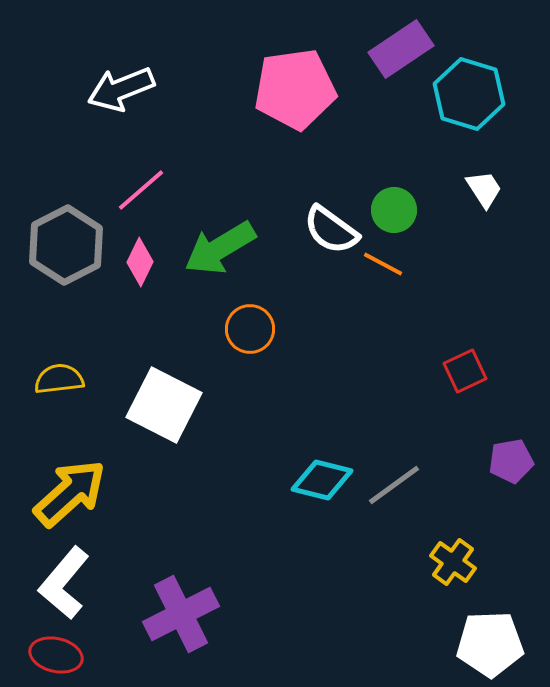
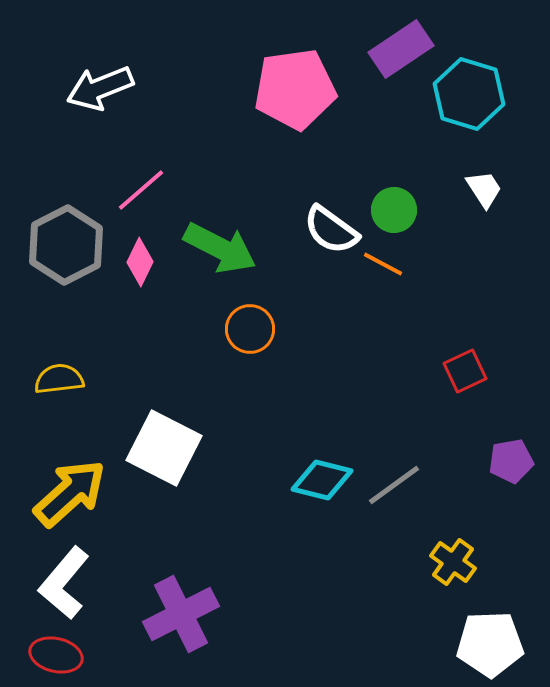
white arrow: moved 21 px left, 1 px up
green arrow: rotated 122 degrees counterclockwise
white square: moved 43 px down
